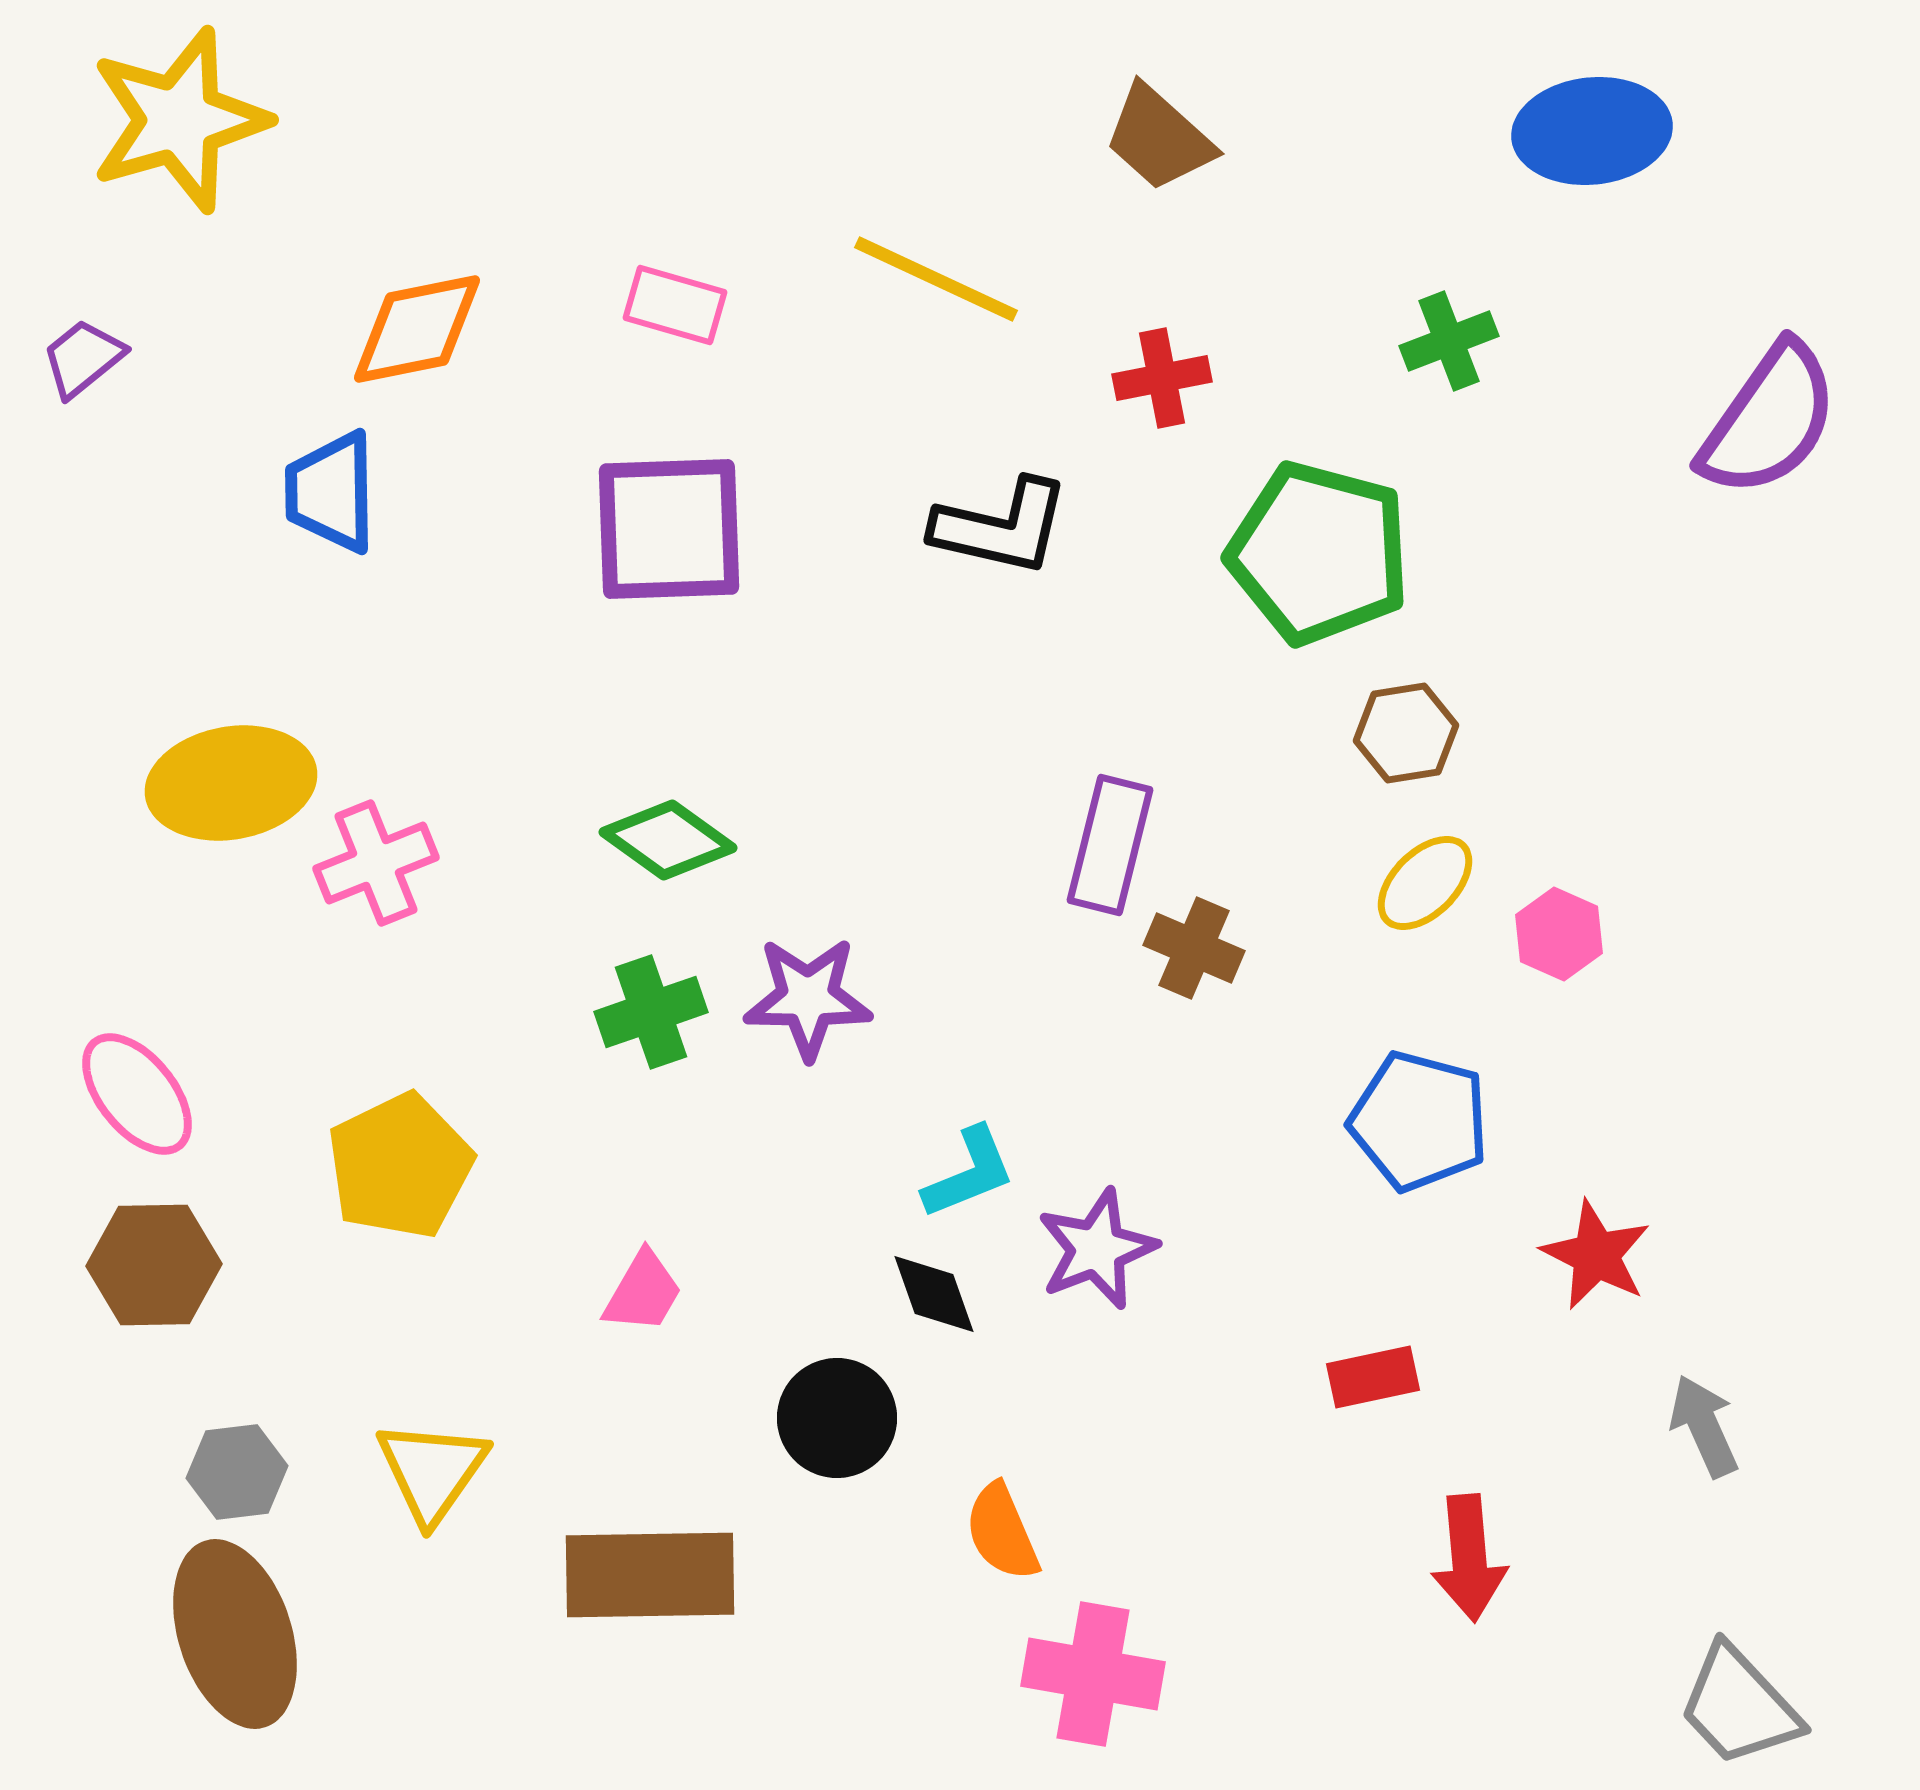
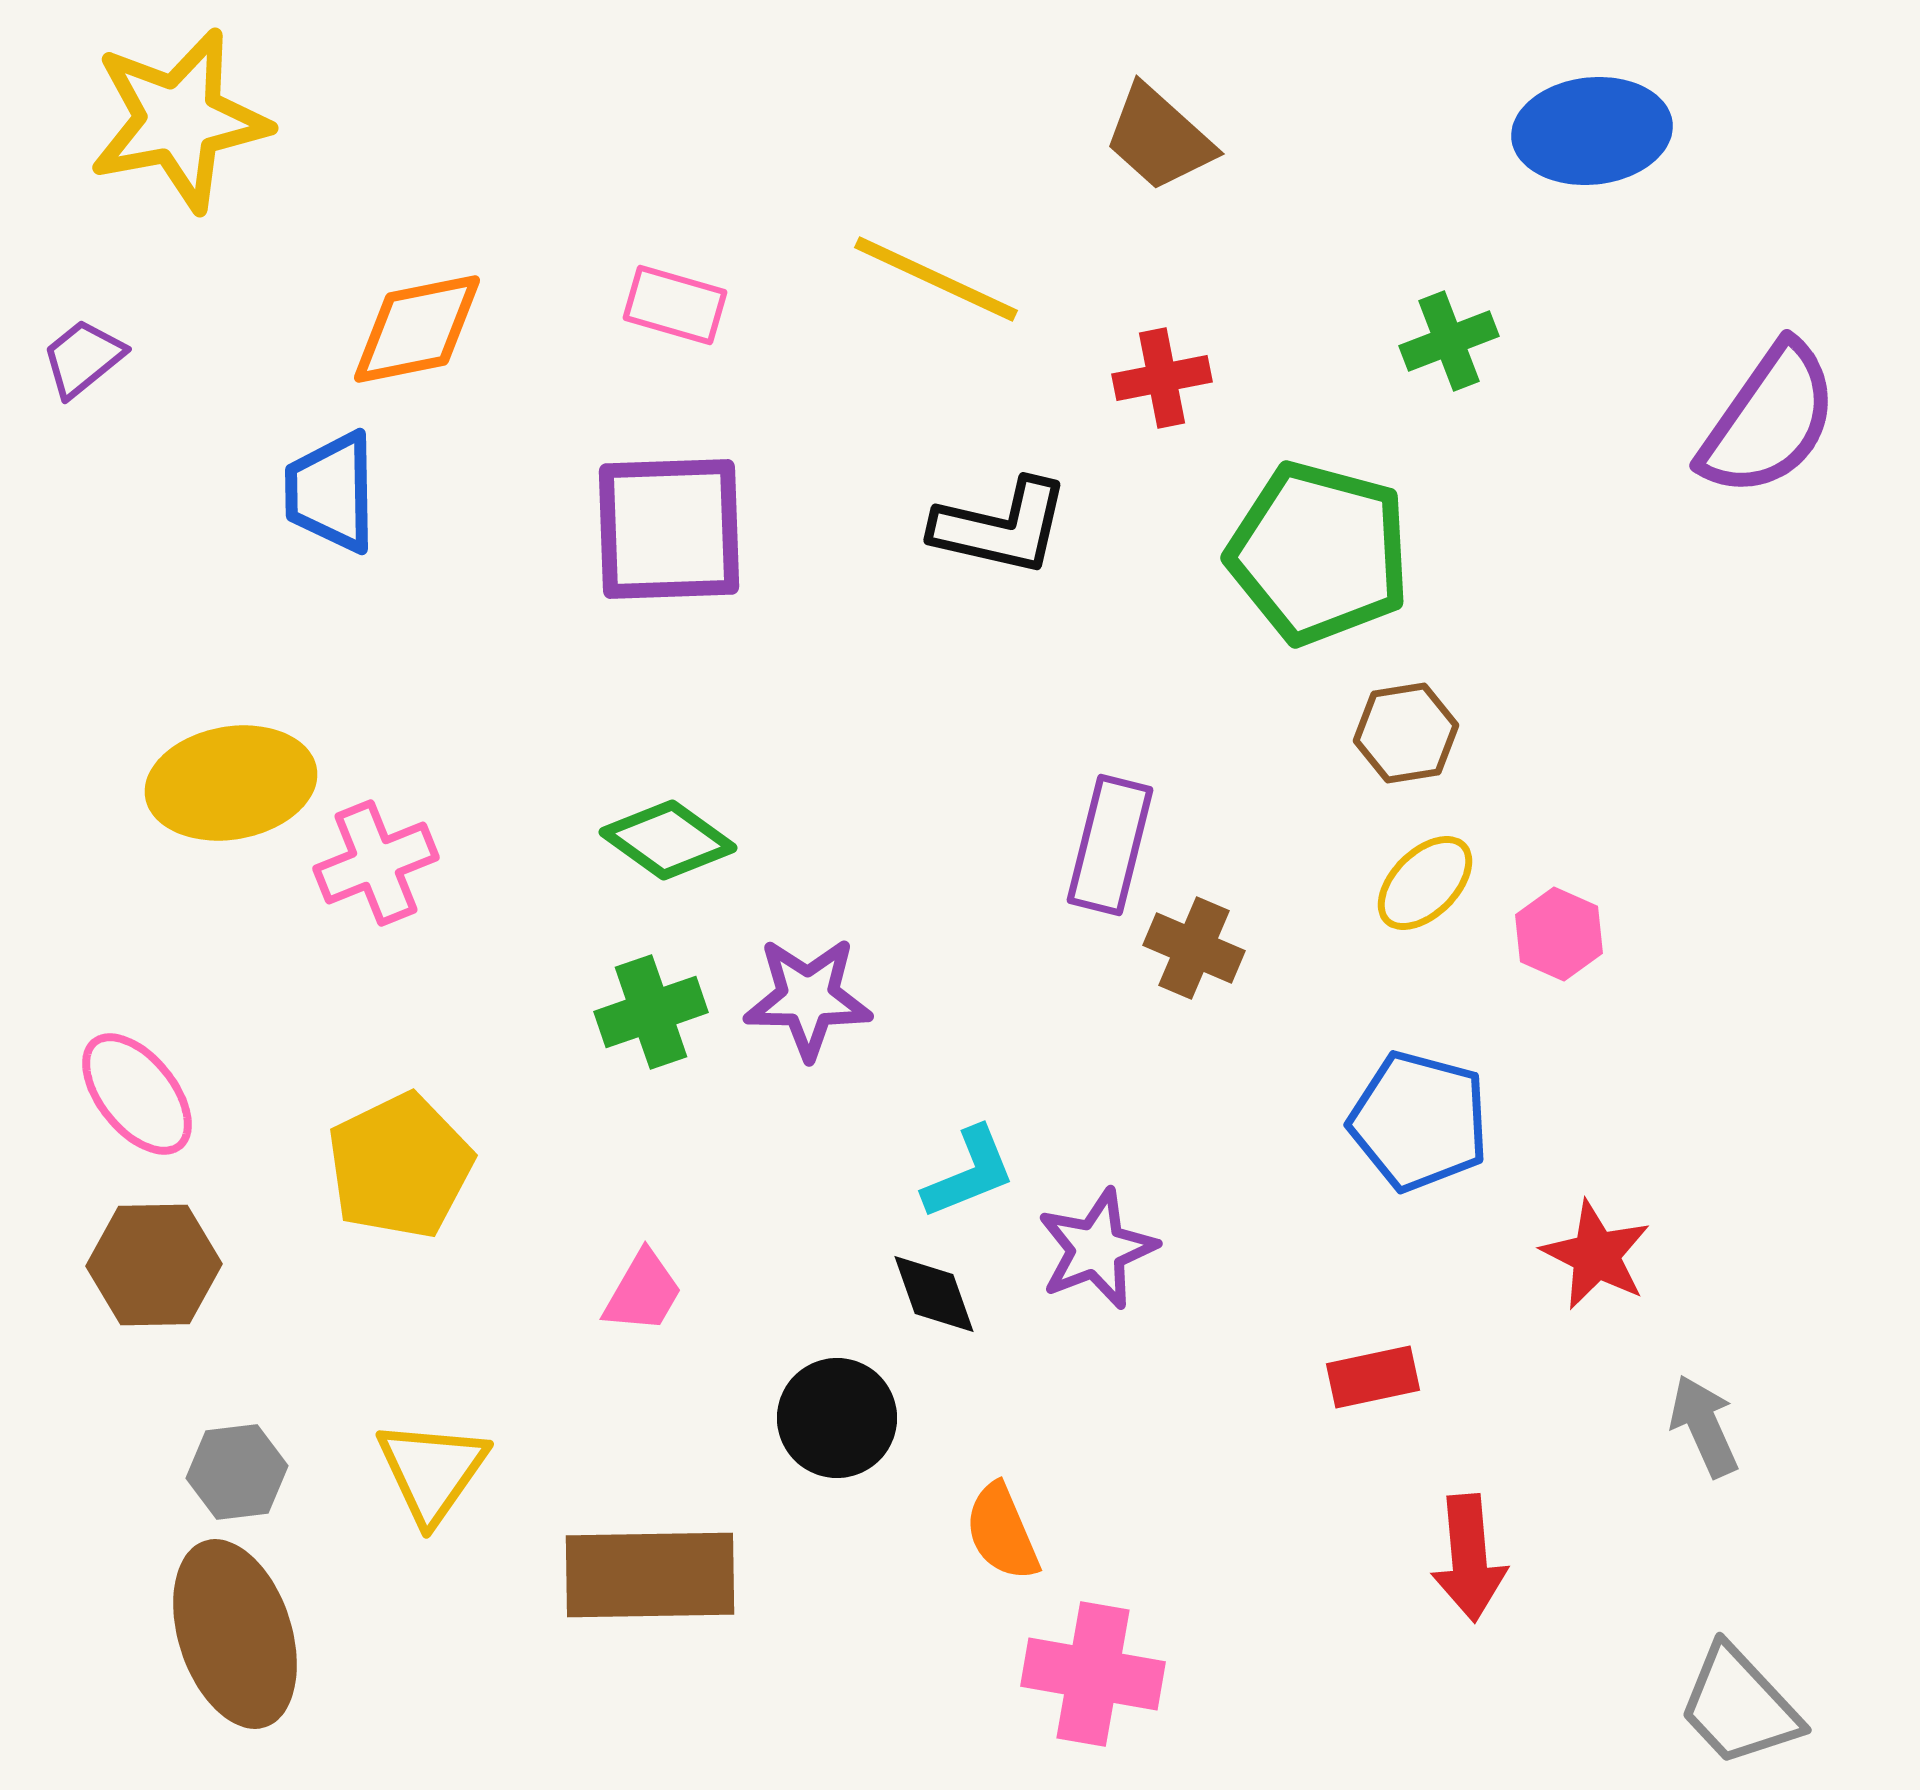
yellow star at (179, 120): rotated 5 degrees clockwise
